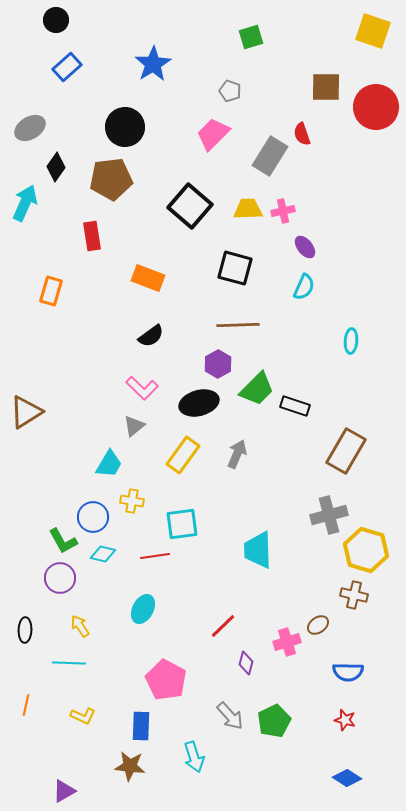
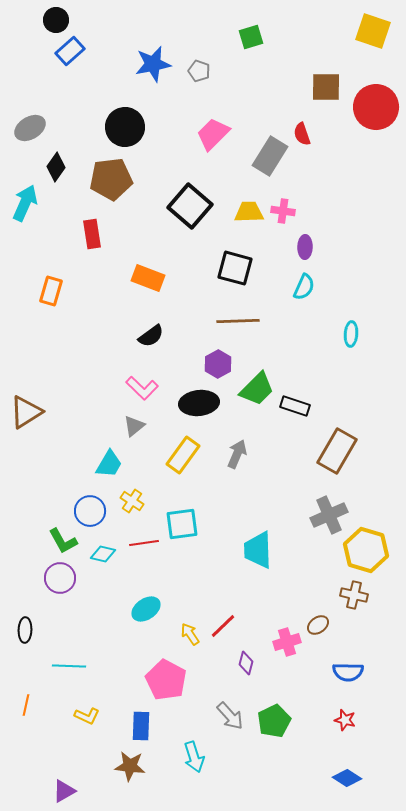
blue star at (153, 64): rotated 21 degrees clockwise
blue rectangle at (67, 67): moved 3 px right, 16 px up
gray pentagon at (230, 91): moved 31 px left, 20 px up
yellow trapezoid at (248, 209): moved 1 px right, 3 px down
pink cross at (283, 211): rotated 20 degrees clockwise
red rectangle at (92, 236): moved 2 px up
purple ellipse at (305, 247): rotated 40 degrees clockwise
brown line at (238, 325): moved 4 px up
cyan ellipse at (351, 341): moved 7 px up
black ellipse at (199, 403): rotated 9 degrees clockwise
brown rectangle at (346, 451): moved 9 px left
yellow cross at (132, 501): rotated 25 degrees clockwise
gray cross at (329, 515): rotated 9 degrees counterclockwise
blue circle at (93, 517): moved 3 px left, 6 px up
red line at (155, 556): moved 11 px left, 13 px up
cyan ellipse at (143, 609): moved 3 px right; rotated 28 degrees clockwise
yellow arrow at (80, 626): moved 110 px right, 8 px down
cyan line at (69, 663): moved 3 px down
yellow L-shape at (83, 716): moved 4 px right
